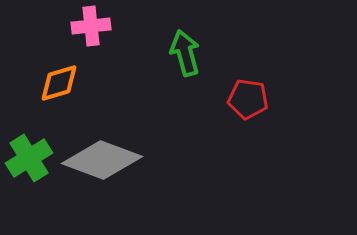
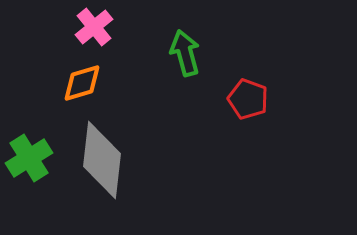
pink cross: moved 3 px right, 1 px down; rotated 33 degrees counterclockwise
orange diamond: moved 23 px right
red pentagon: rotated 12 degrees clockwise
gray diamond: rotated 76 degrees clockwise
